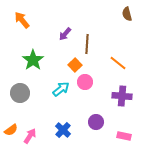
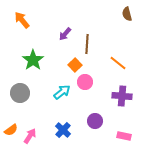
cyan arrow: moved 1 px right, 3 px down
purple circle: moved 1 px left, 1 px up
